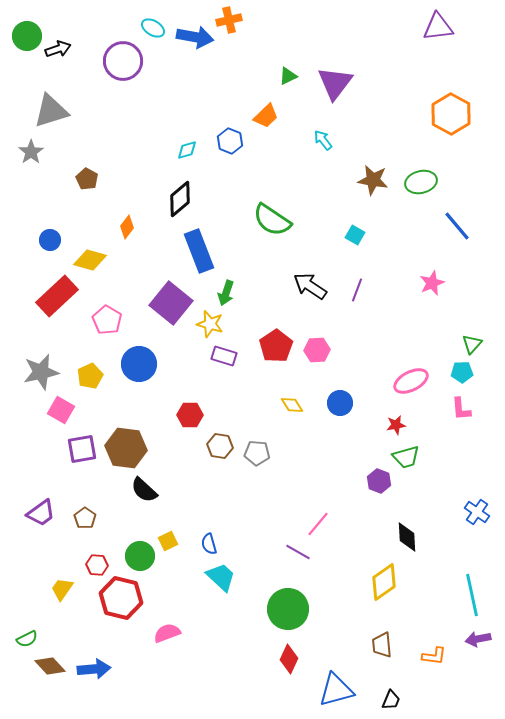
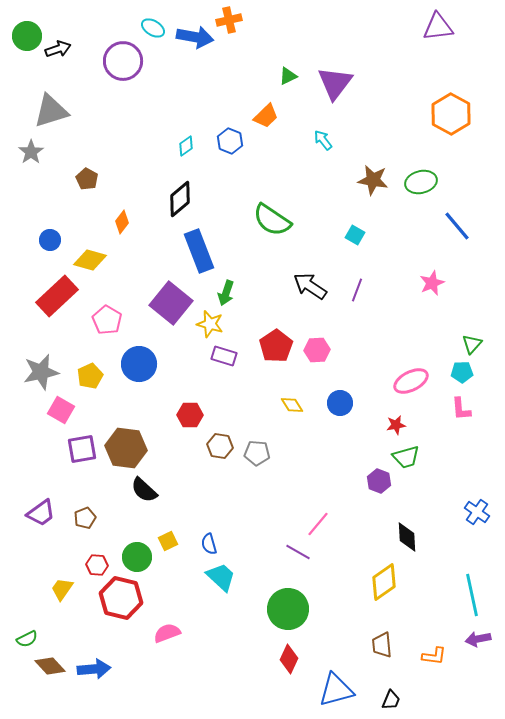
cyan diamond at (187, 150): moved 1 px left, 4 px up; rotated 20 degrees counterclockwise
orange diamond at (127, 227): moved 5 px left, 5 px up
brown pentagon at (85, 518): rotated 15 degrees clockwise
green circle at (140, 556): moved 3 px left, 1 px down
